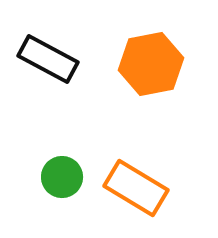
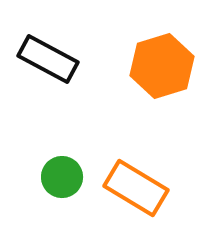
orange hexagon: moved 11 px right, 2 px down; rotated 6 degrees counterclockwise
